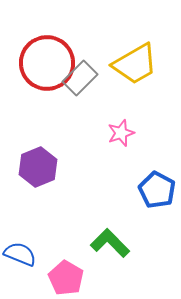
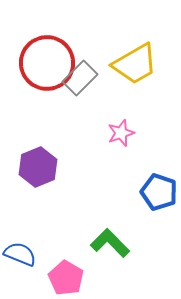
blue pentagon: moved 2 px right, 2 px down; rotated 9 degrees counterclockwise
